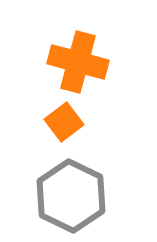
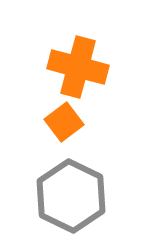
orange cross: moved 5 px down
